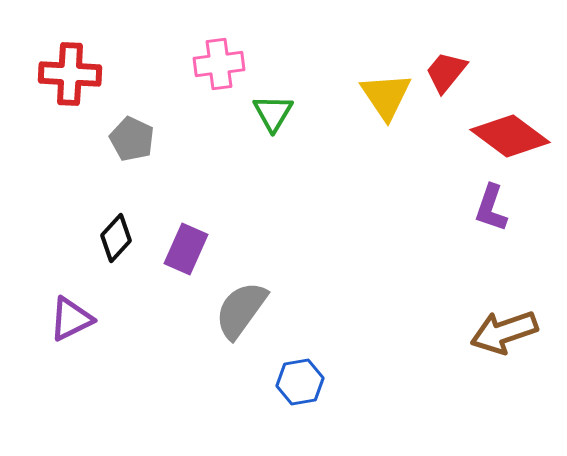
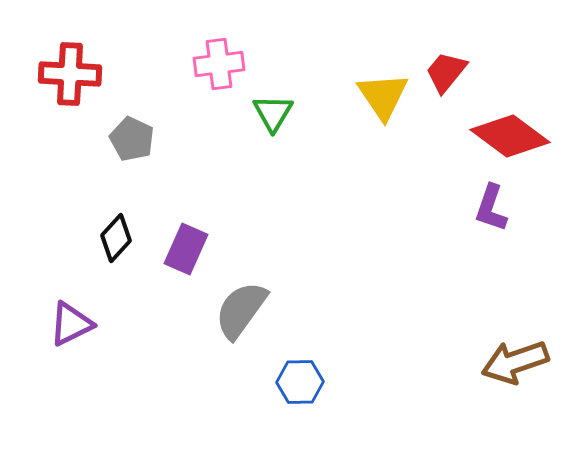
yellow triangle: moved 3 px left
purple triangle: moved 5 px down
brown arrow: moved 11 px right, 30 px down
blue hexagon: rotated 9 degrees clockwise
